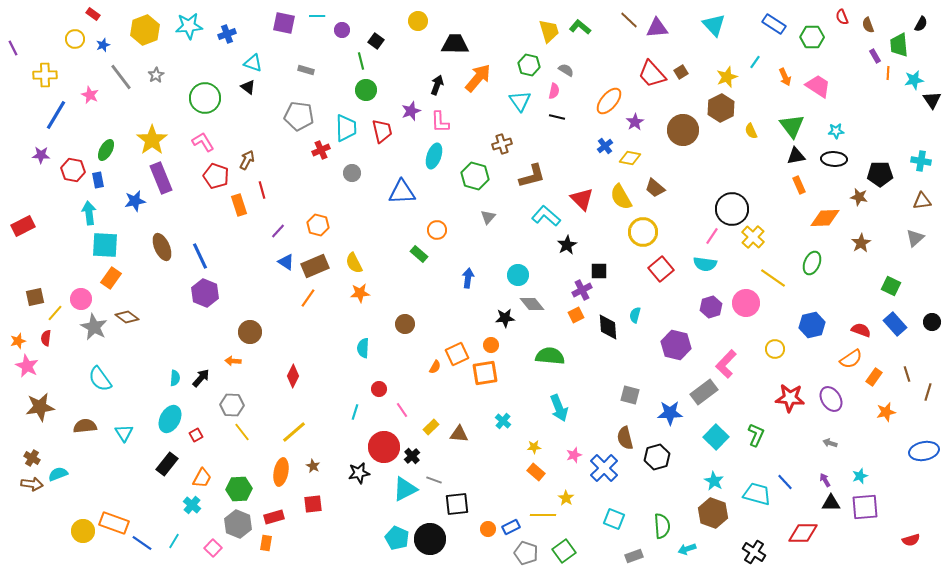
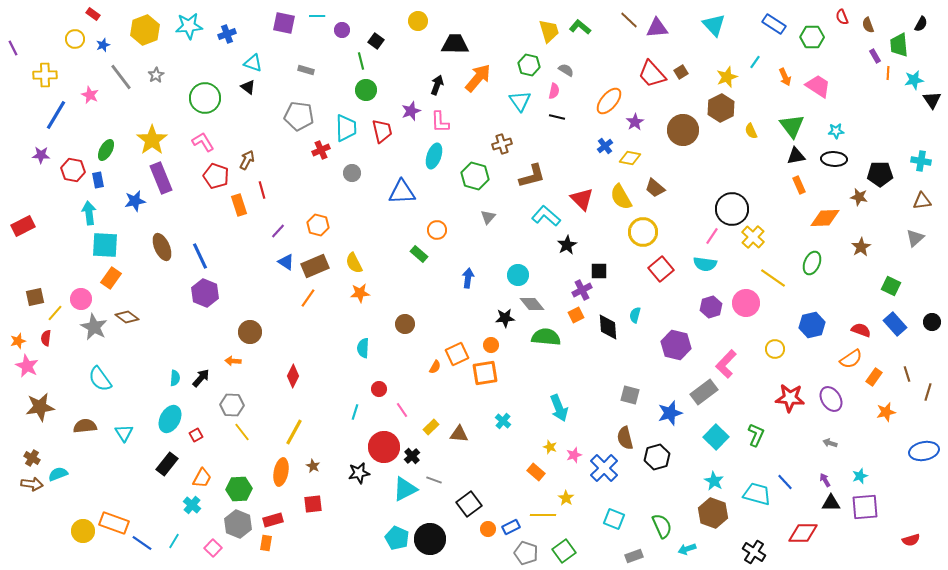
brown star at (861, 243): moved 4 px down
green semicircle at (550, 356): moved 4 px left, 19 px up
blue star at (670, 413): rotated 15 degrees counterclockwise
yellow line at (294, 432): rotated 20 degrees counterclockwise
yellow star at (534, 447): moved 16 px right; rotated 24 degrees clockwise
black square at (457, 504): moved 12 px right; rotated 30 degrees counterclockwise
red rectangle at (274, 517): moved 1 px left, 3 px down
green semicircle at (662, 526): rotated 20 degrees counterclockwise
